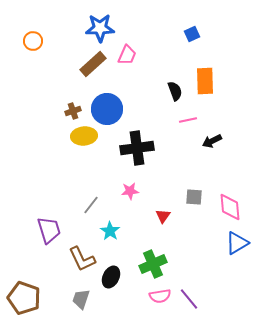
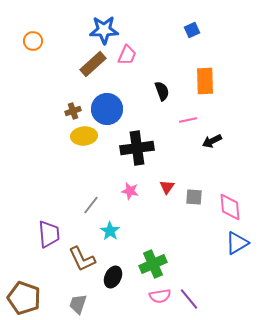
blue star: moved 4 px right, 2 px down
blue square: moved 4 px up
black semicircle: moved 13 px left
pink star: rotated 18 degrees clockwise
red triangle: moved 4 px right, 29 px up
purple trapezoid: moved 4 px down; rotated 12 degrees clockwise
black ellipse: moved 2 px right
gray trapezoid: moved 3 px left, 5 px down
